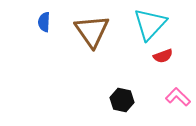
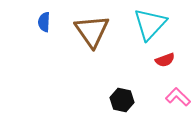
red semicircle: moved 2 px right, 4 px down
